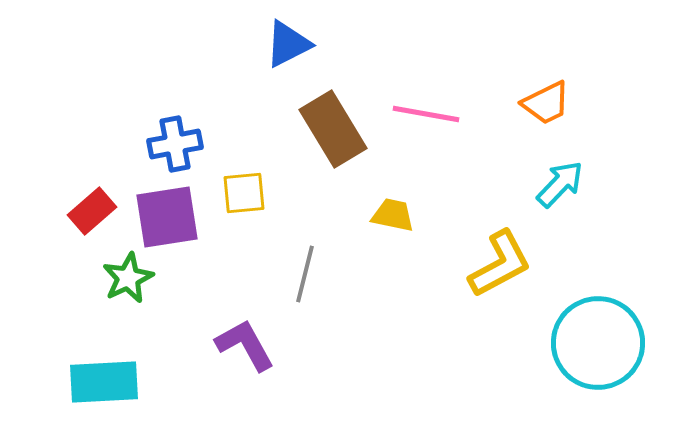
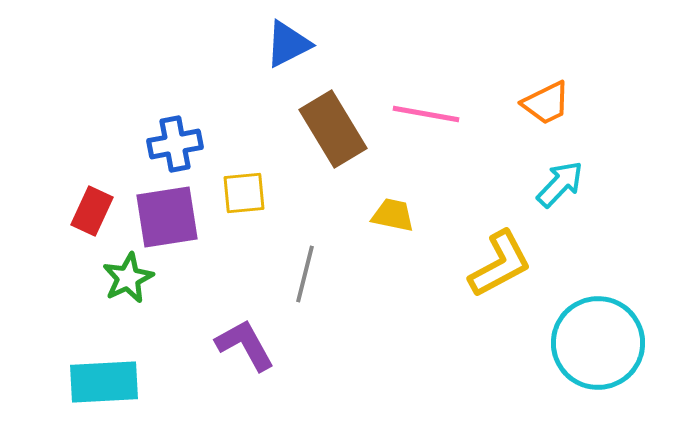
red rectangle: rotated 24 degrees counterclockwise
